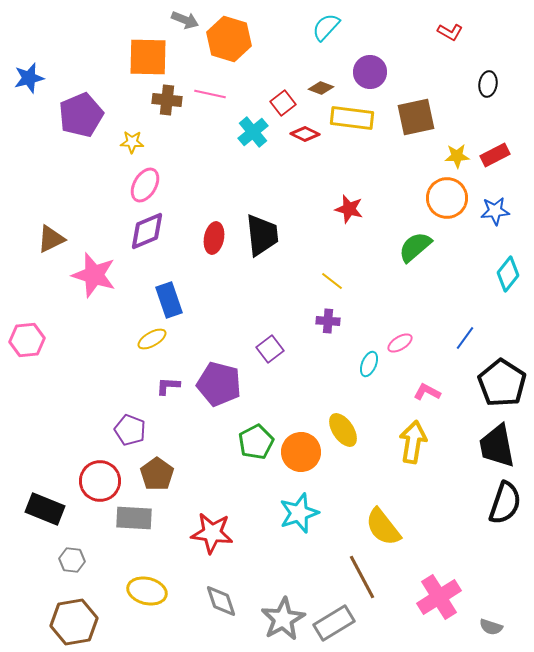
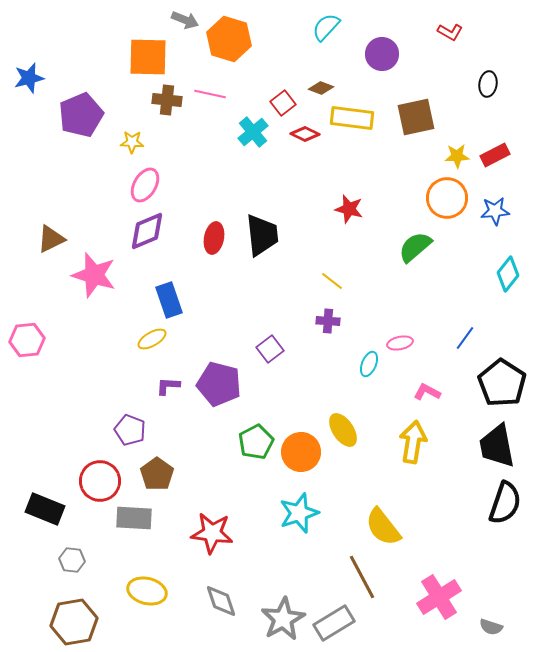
purple circle at (370, 72): moved 12 px right, 18 px up
pink ellipse at (400, 343): rotated 20 degrees clockwise
